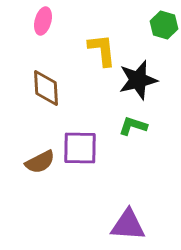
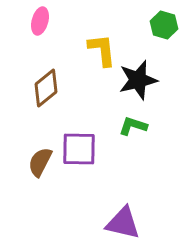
pink ellipse: moved 3 px left
brown diamond: rotated 54 degrees clockwise
purple square: moved 1 px left, 1 px down
brown semicircle: rotated 144 degrees clockwise
purple triangle: moved 5 px left, 2 px up; rotated 9 degrees clockwise
